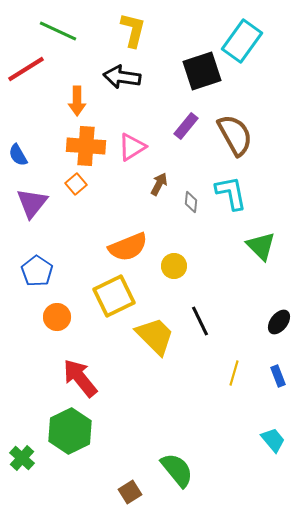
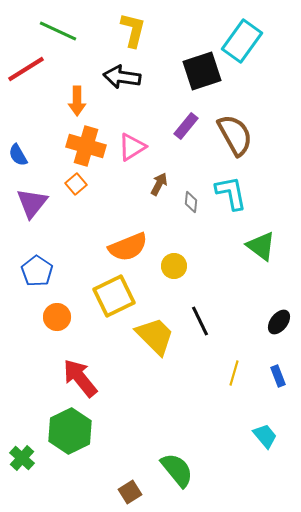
orange cross: rotated 12 degrees clockwise
green triangle: rotated 8 degrees counterclockwise
cyan trapezoid: moved 8 px left, 4 px up
